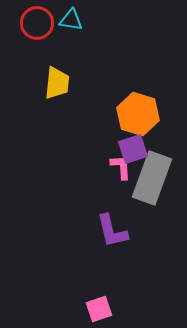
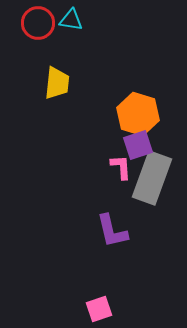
red circle: moved 1 px right
purple square: moved 5 px right, 4 px up
